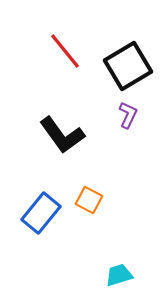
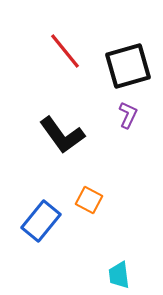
black square: rotated 15 degrees clockwise
blue rectangle: moved 8 px down
cyan trapezoid: rotated 80 degrees counterclockwise
